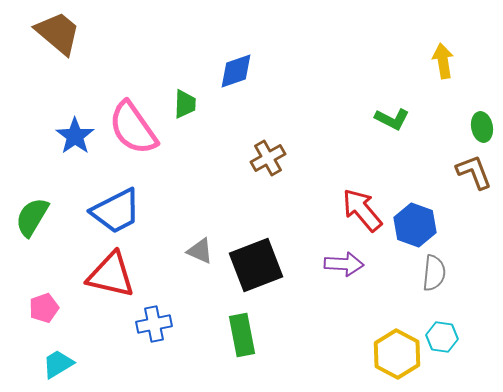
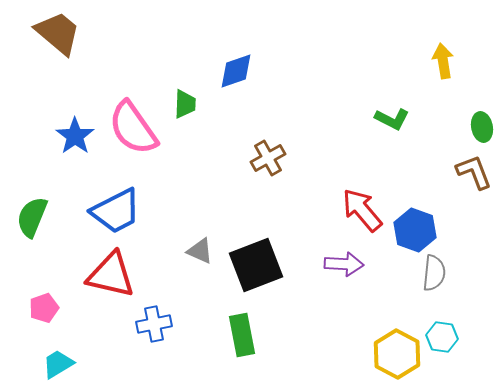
green semicircle: rotated 9 degrees counterclockwise
blue hexagon: moved 5 px down
